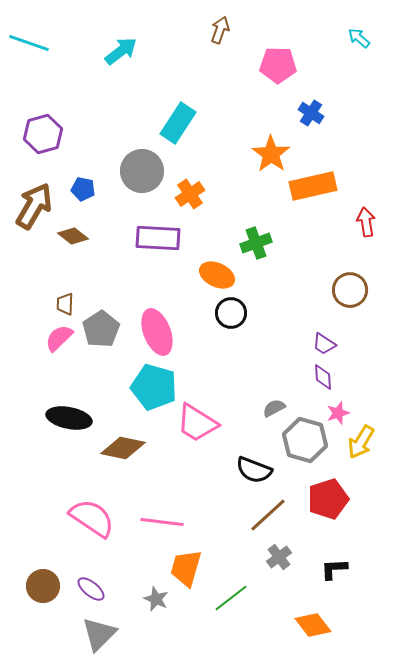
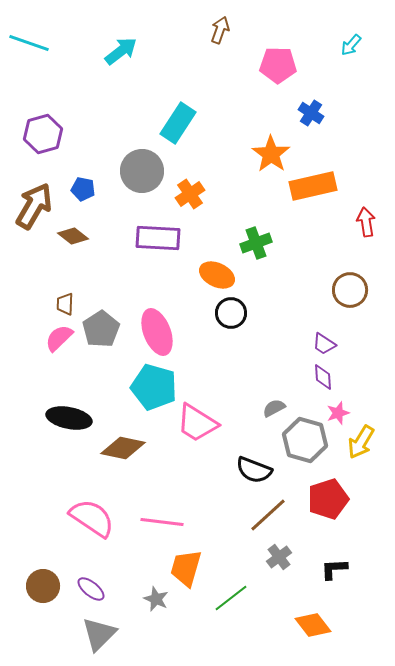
cyan arrow at (359, 38): moved 8 px left, 7 px down; rotated 90 degrees counterclockwise
